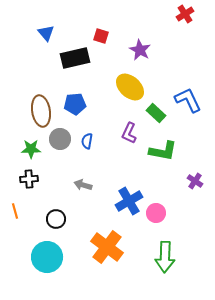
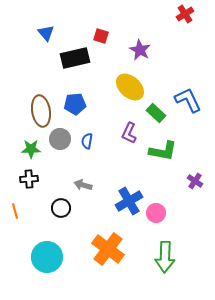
black circle: moved 5 px right, 11 px up
orange cross: moved 1 px right, 2 px down
